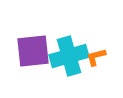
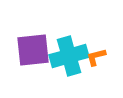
purple square: moved 1 px up
